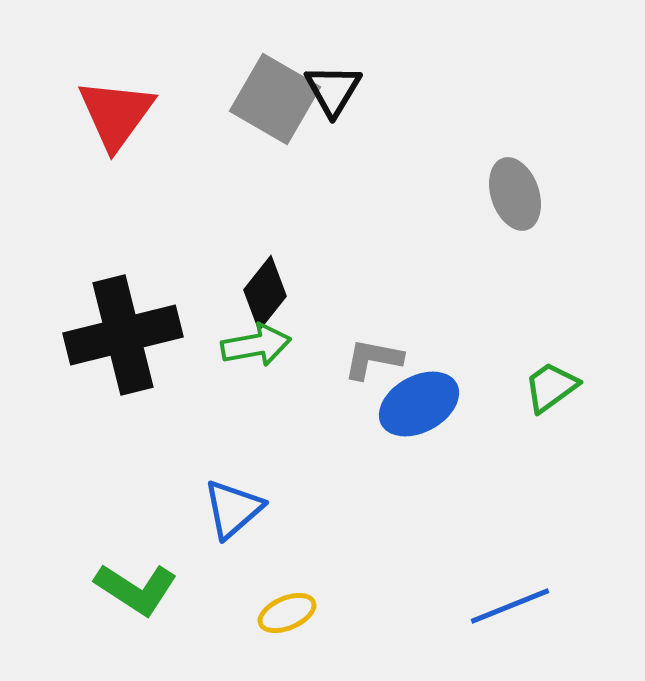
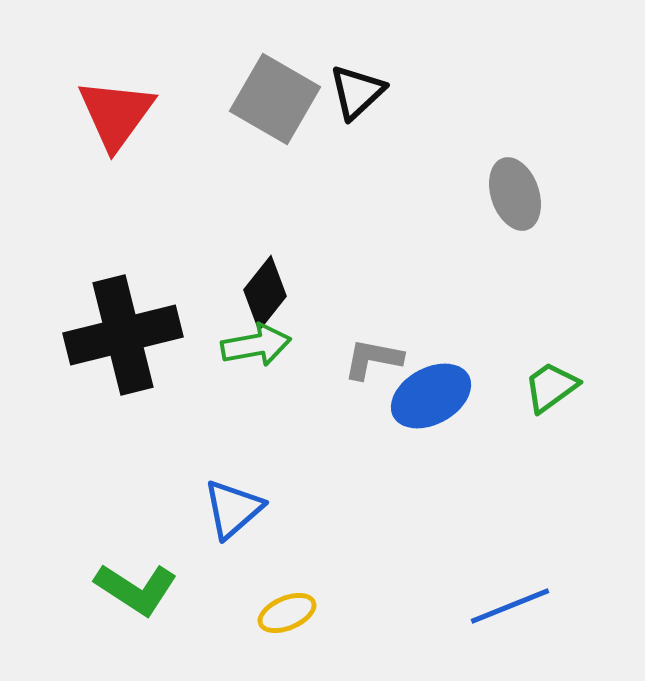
black triangle: moved 24 px right, 2 px down; rotated 16 degrees clockwise
blue ellipse: moved 12 px right, 8 px up
